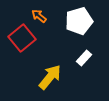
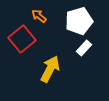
red square: moved 1 px down
white rectangle: moved 10 px up
yellow arrow: moved 8 px up; rotated 12 degrees counterclockwise
